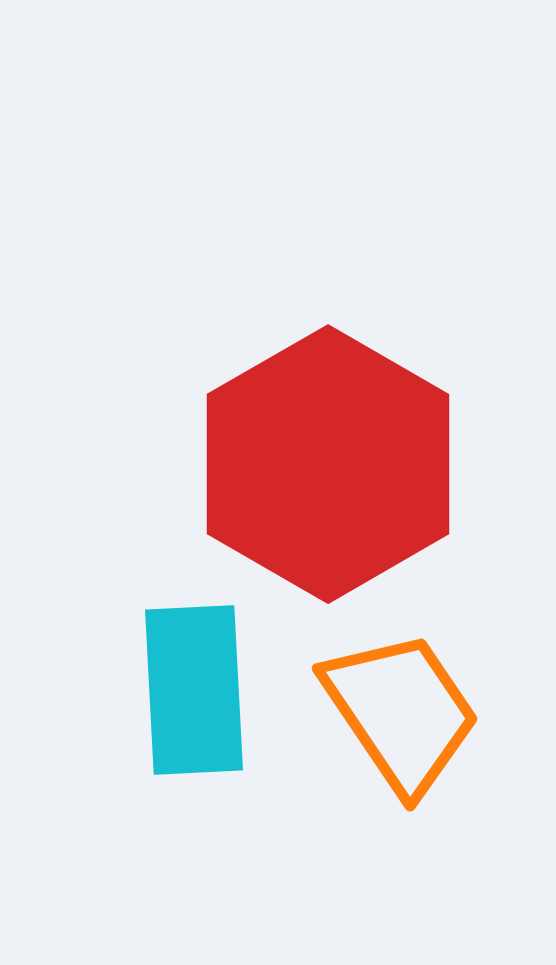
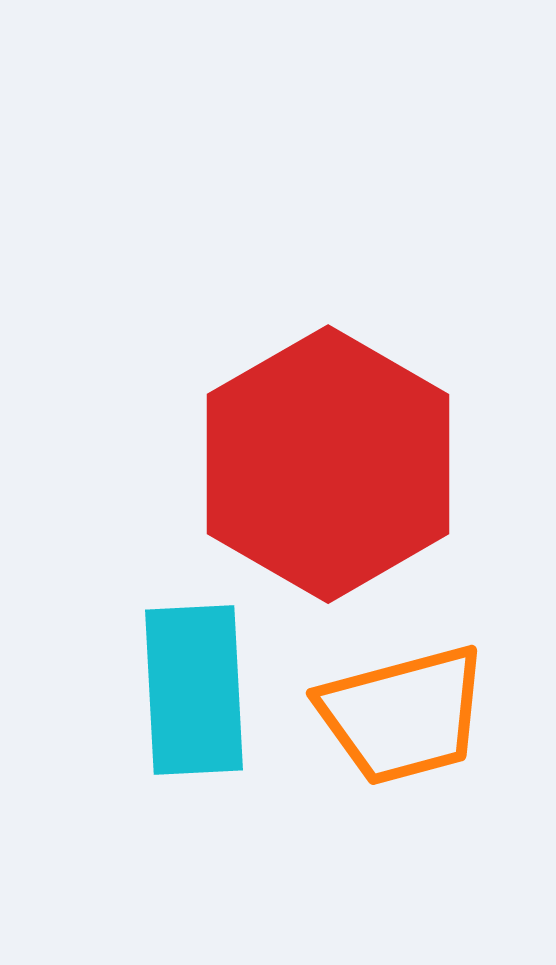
orange trapezoid: moved 2 px right, 3 px down; rotated 109 degrees clockwise
